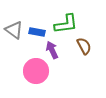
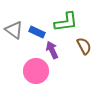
green L-shape: moved 2 px up
blue rectangle: rotated 14 degrees clockwise
